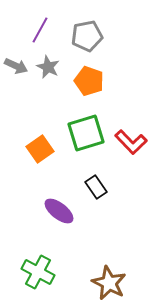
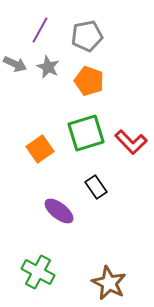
gray arrow: moved 1 px left, 2 px up
